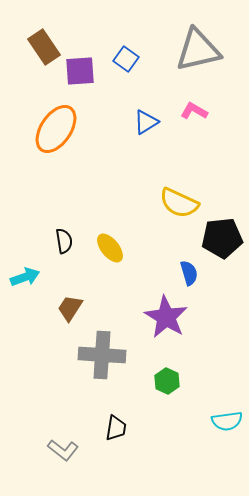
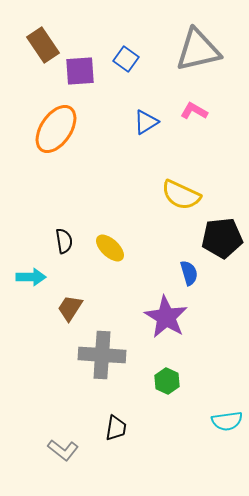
brown rectangle: moved 1 px left, 2 px up
yellow semicircle: moved 2 px right, 8 px up
yellow ellipse: rotated 8 degrees counterclockwise
cyan arrow: moved 6 px right; rotated 20 degrees clockwise
